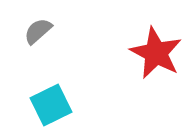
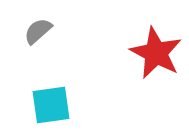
cyan square: rotated 18 degrees clockwise
